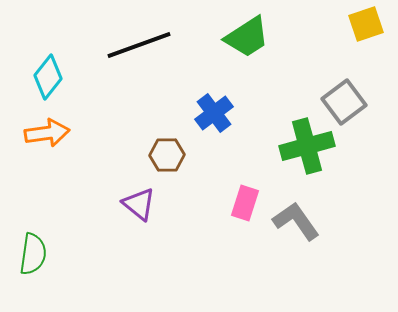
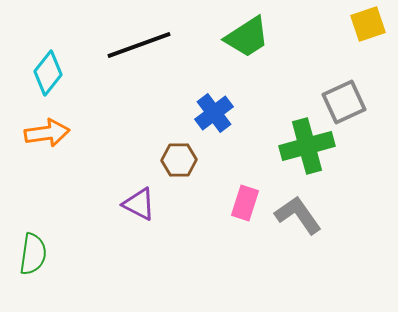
yellow square: moved 2 px right
cyan diamond: moved 4 px up
gray square: rotated 12 degrees clockwise
brown hexagon: moved 12 px right, 5 px down
purple triangle: rotated 12 degrees counterclockwise
gray L-shape: moved 2 px right, 6 px up
